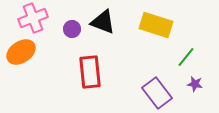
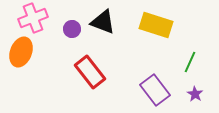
orange ellipse: rotated 36 degrees counterclockwise
green line: moved 4 px right, 5 px down; rotated 15 degrees counterclockwise
red rectangle: rotated 32 degrees counterclockwise
purple star: moved 10 px down; rotated 21 degrees clockwise
purple rectangle: moved 2 px left, 3 px up
